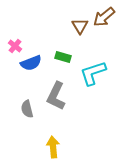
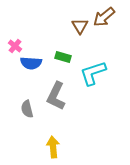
blue semicircle: rotated 25 degrees clockwise
